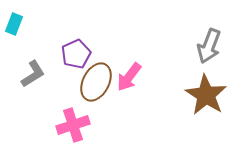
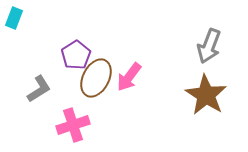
cyan rectangle: moved 6 px up
purple pentagon: moved 1 px down; rotated 8 degrees counterclockwise
gray L-shape: moved 6 px right, 15 px down
brown ellipse: moved 4 px up
